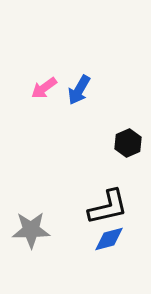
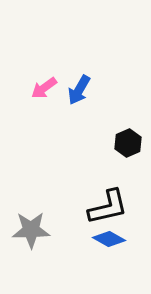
blue diamond: rotated 44 degrees clockwise
